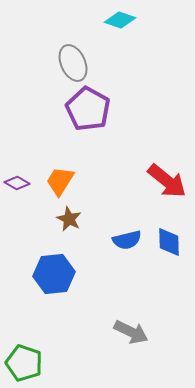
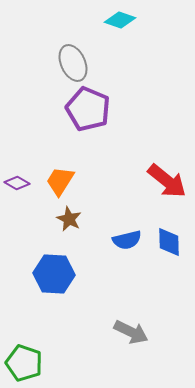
purple pentagon: rotated 6 degrees counterclockwise
blue hexagon: rotated 9 degrees clockwise
